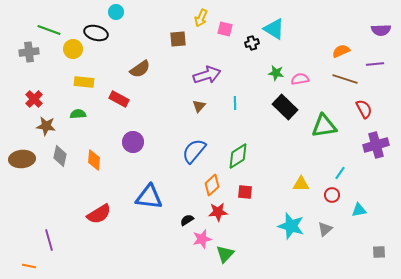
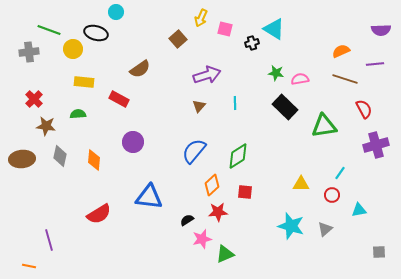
brown square at (178, 39): rotated 36 degrees counterclockwise
green triangle at (225, 254): rotated 24 degrees clockwise
